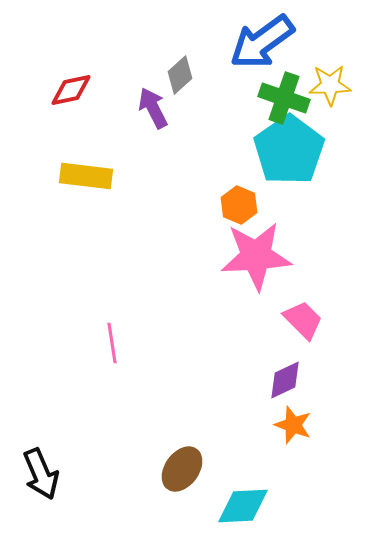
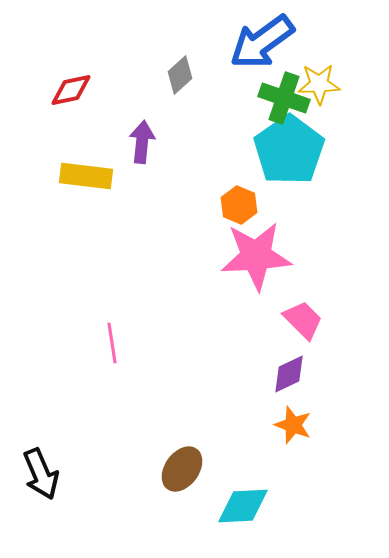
yellow star: moved 11 px left, 1 px up
purple arrow: moved 11 px left, 34 px down; rotated 33 degrees clockwise
purple diamond: moved 4 px right, 6 px up
